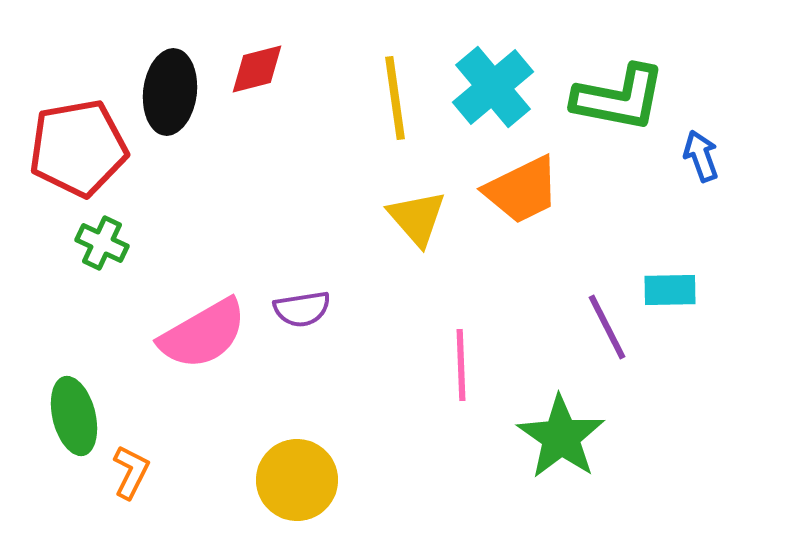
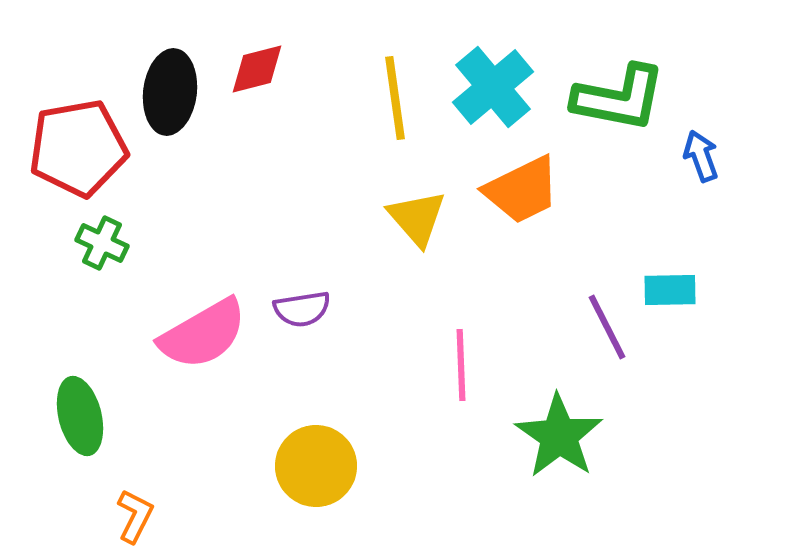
green ellipse: moved 6 px right
green star: moved 2 px left, 1 px up
orange L-shape: moved 4 px right, 44 px down
yellow circle: moved 19 px right, 14 px up
